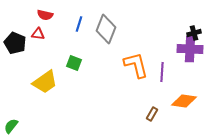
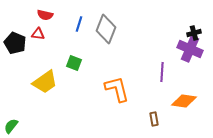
purple cross: rotated 20 degrees clockwise
orange L-shape: moved 19 px left, 24 px down
brown rectangle: moved 2 px right, 5 px down; rotated 40 degrees counterclockwise
